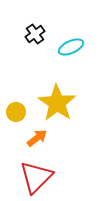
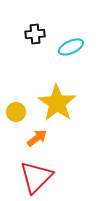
black cross: rotated 30 degrees clockwise
